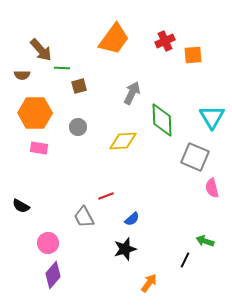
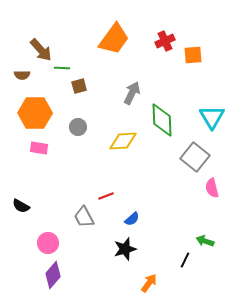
gray square: rotated 16 degrees clockwise
